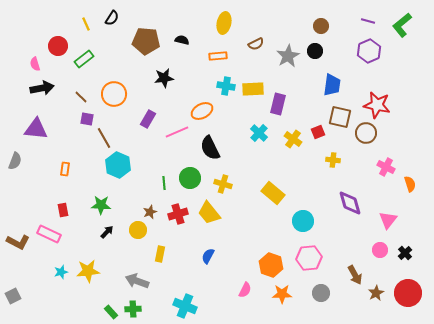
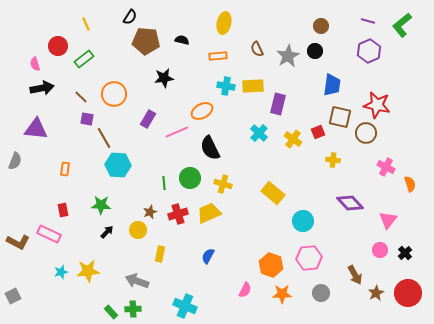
black semicircle at (112, 18): moved 18 px right, 1 px up
brown semicircle at (256, 44): moved 1 px right, 5 px down; rotated 91 degrees clockwise
yellow rectangle at (253, 89): moved 3 px up
cyan hexagon at (118, 165): rotated 20 degrees counterclockwise
purple diamond at (350, 203): rotated 28 degrees counterclockwise
yellow trapezoid at (209, 213): rotated 105 degrees clockwise
